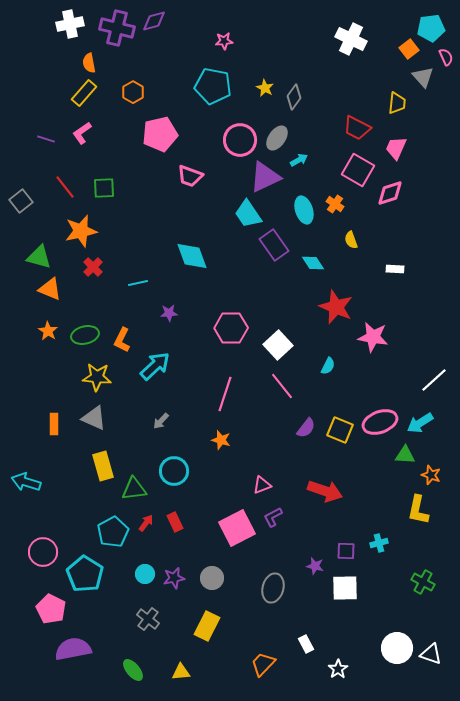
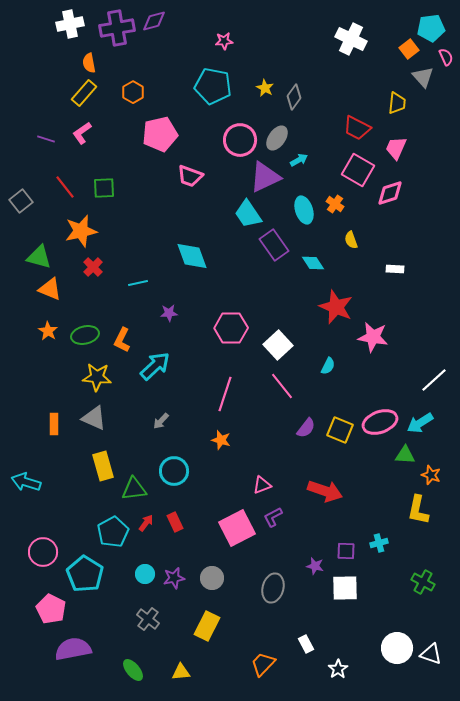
purple cross at (117, 28): rotated 24 degrees counterclockwise
